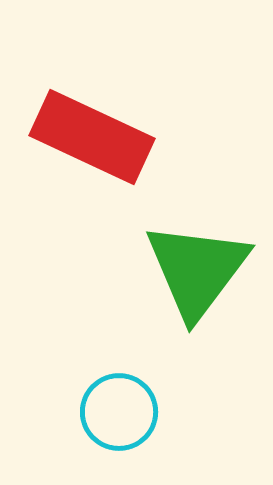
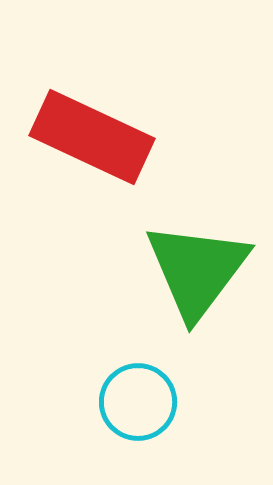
cyan circle: moved 19 px right, 10 px up
